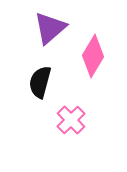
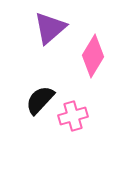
black semicircle: moved 18 px down; rotated 28 degrees clockwise
pink cross: moved 2 px right, 4 px up; rotated 28 degrees clockwise
